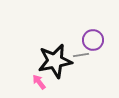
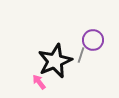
gray line: rotated 63 degrees counterclockwise
black star: rotated 12 degrees counterclockwise
